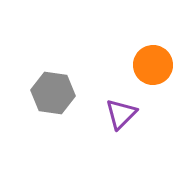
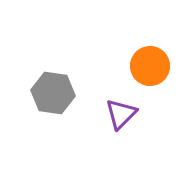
orange circle: moved 3 px left, 1 px down
